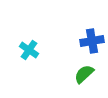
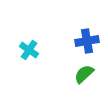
blue cross: moved 5 px left
